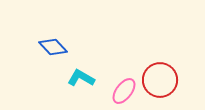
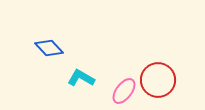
blue diamond: moved 4 px left, 1 px down
red circle: moved 2 px left
